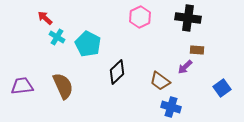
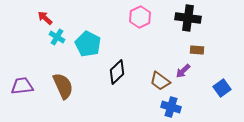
purple arrow: moved 2 px left, 4 px down
